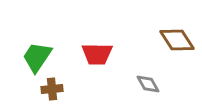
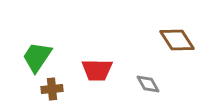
red trapezoid: moved 16 px down
